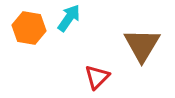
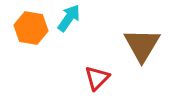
orange hexagon: moved 2 px right
red triangle: moved 1 px down
